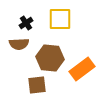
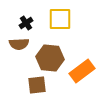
orange rectangle: moved 2 px down
